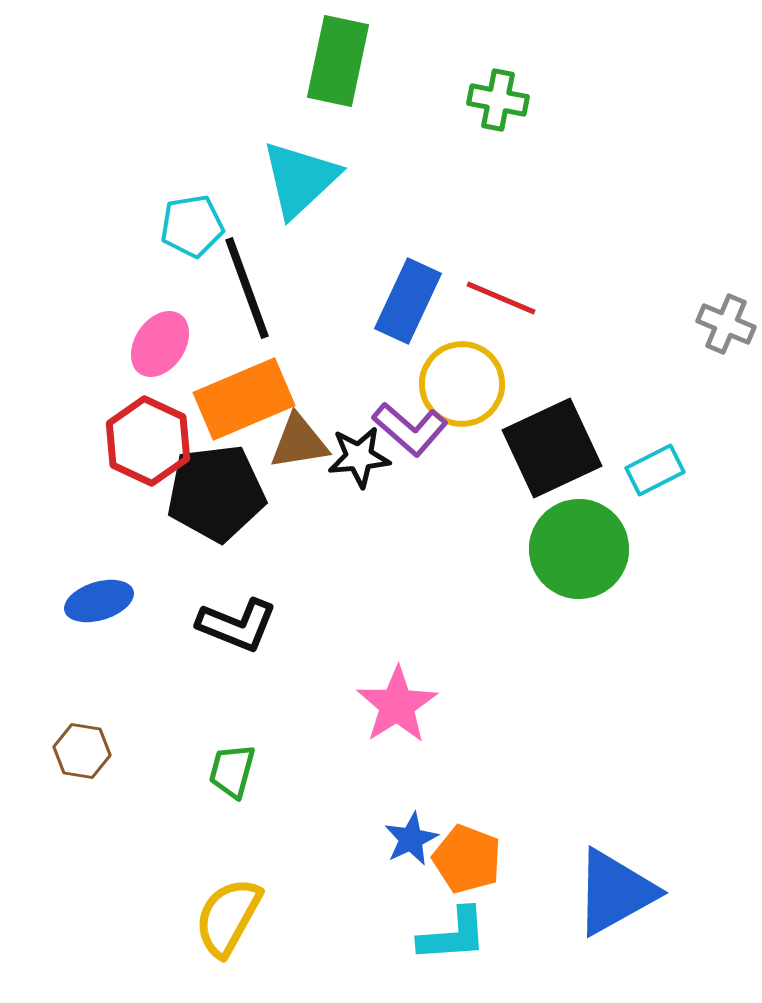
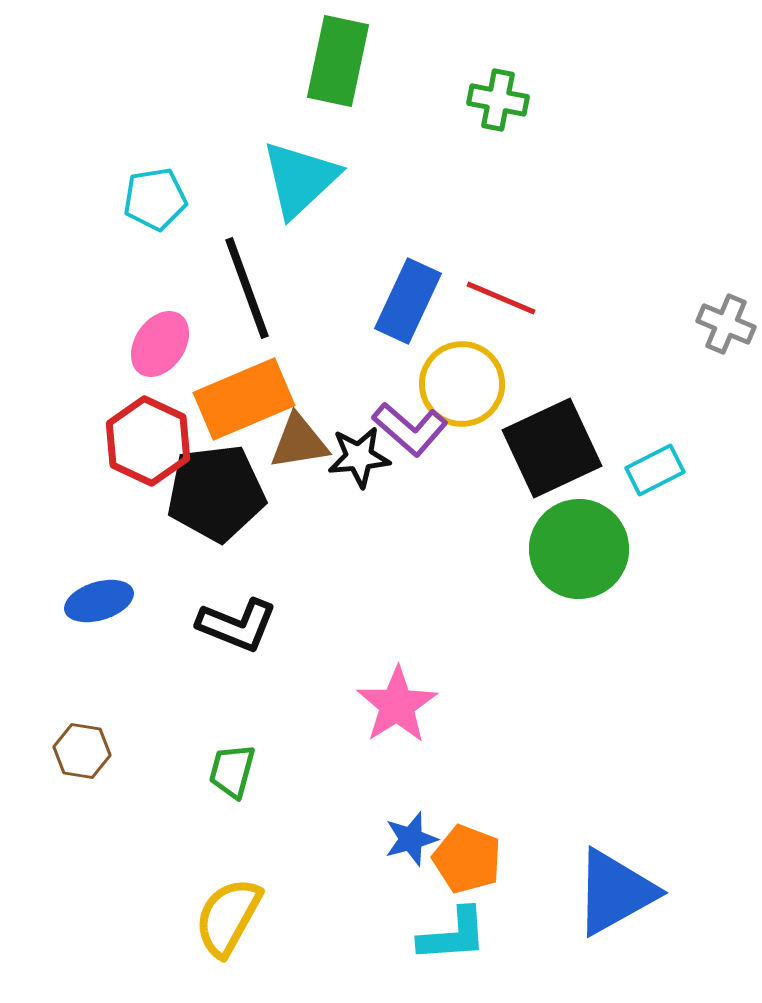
cyan pentagon: moved 37 px left, 27 px up
blue star: rotated 10 degrees clockwise
